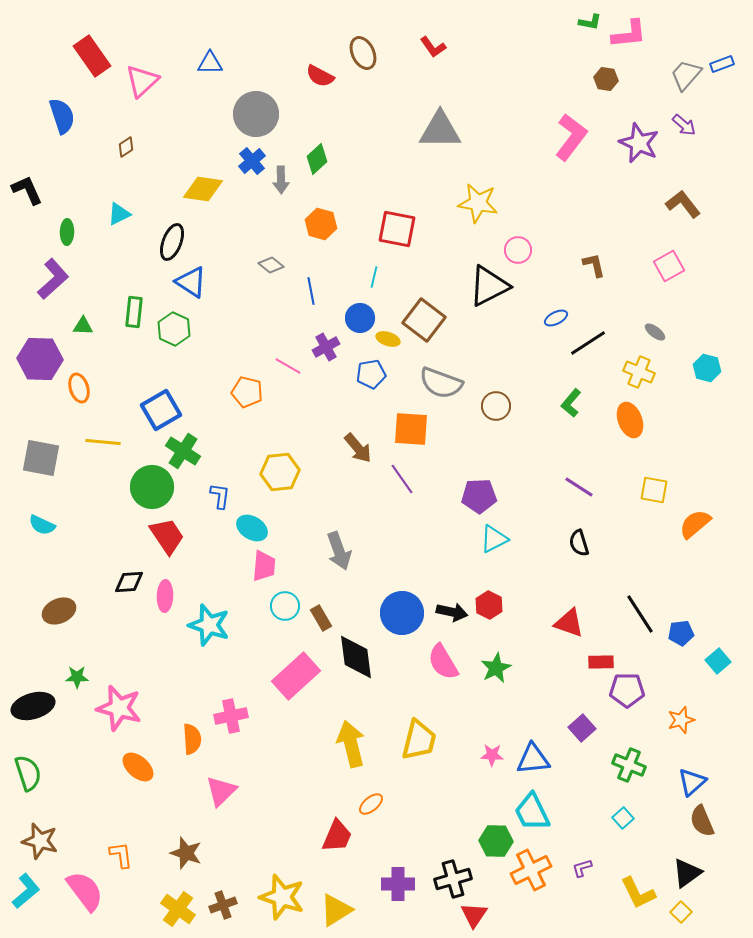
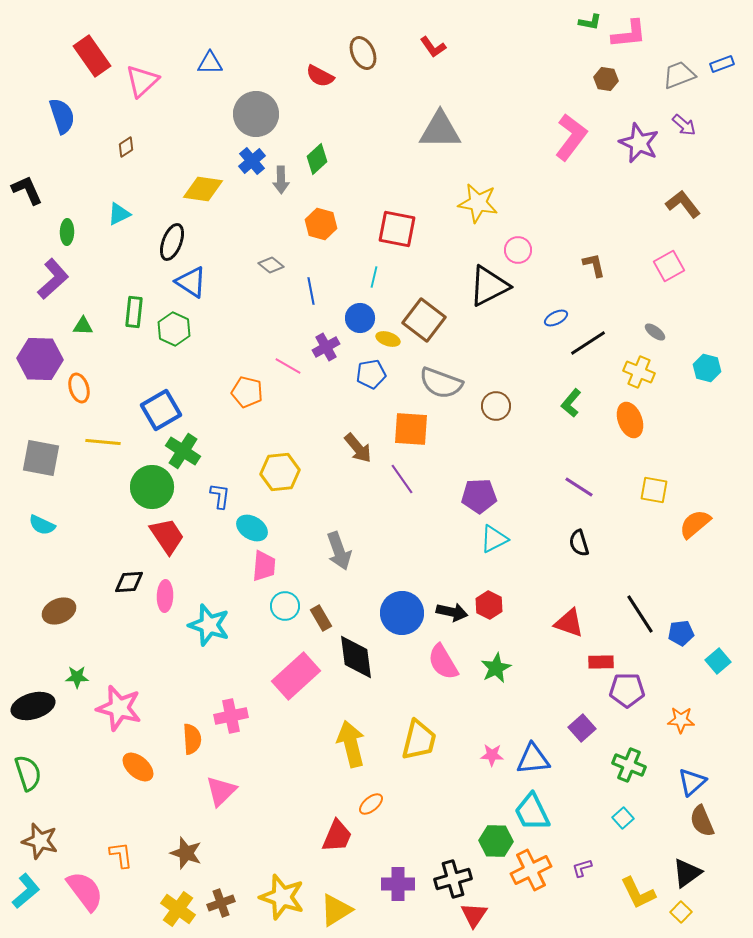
gray trapezoid at (686, 75): moved 7 px left; rotated 28 degrees clockwise
orange star at (681, 720): rotated 20 degrees clockwise
brown cross at (223, 905): moved 2 px left, 2 px up
